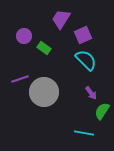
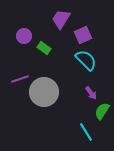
cyan line: moved 2 px right, 1 px up; rotated 48 degrees clockwise
